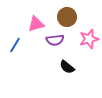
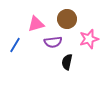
brown circle: moved 2 px down
purple semicircle: moved 2 px left, 2 px down
black semicircle: moved 5 px up; rotated 63 degrees clockwise
